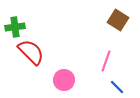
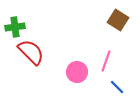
pink circle: moved 13 px right, 8 px up
